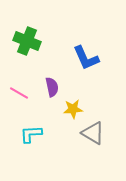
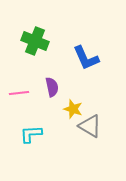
green cross: moved 8 px right
pink line: rotated 36 degrees counterclockwise
yellow star: rotated 24 degrees clockwise
gray triangle: moved 3 px left, 7 px up
